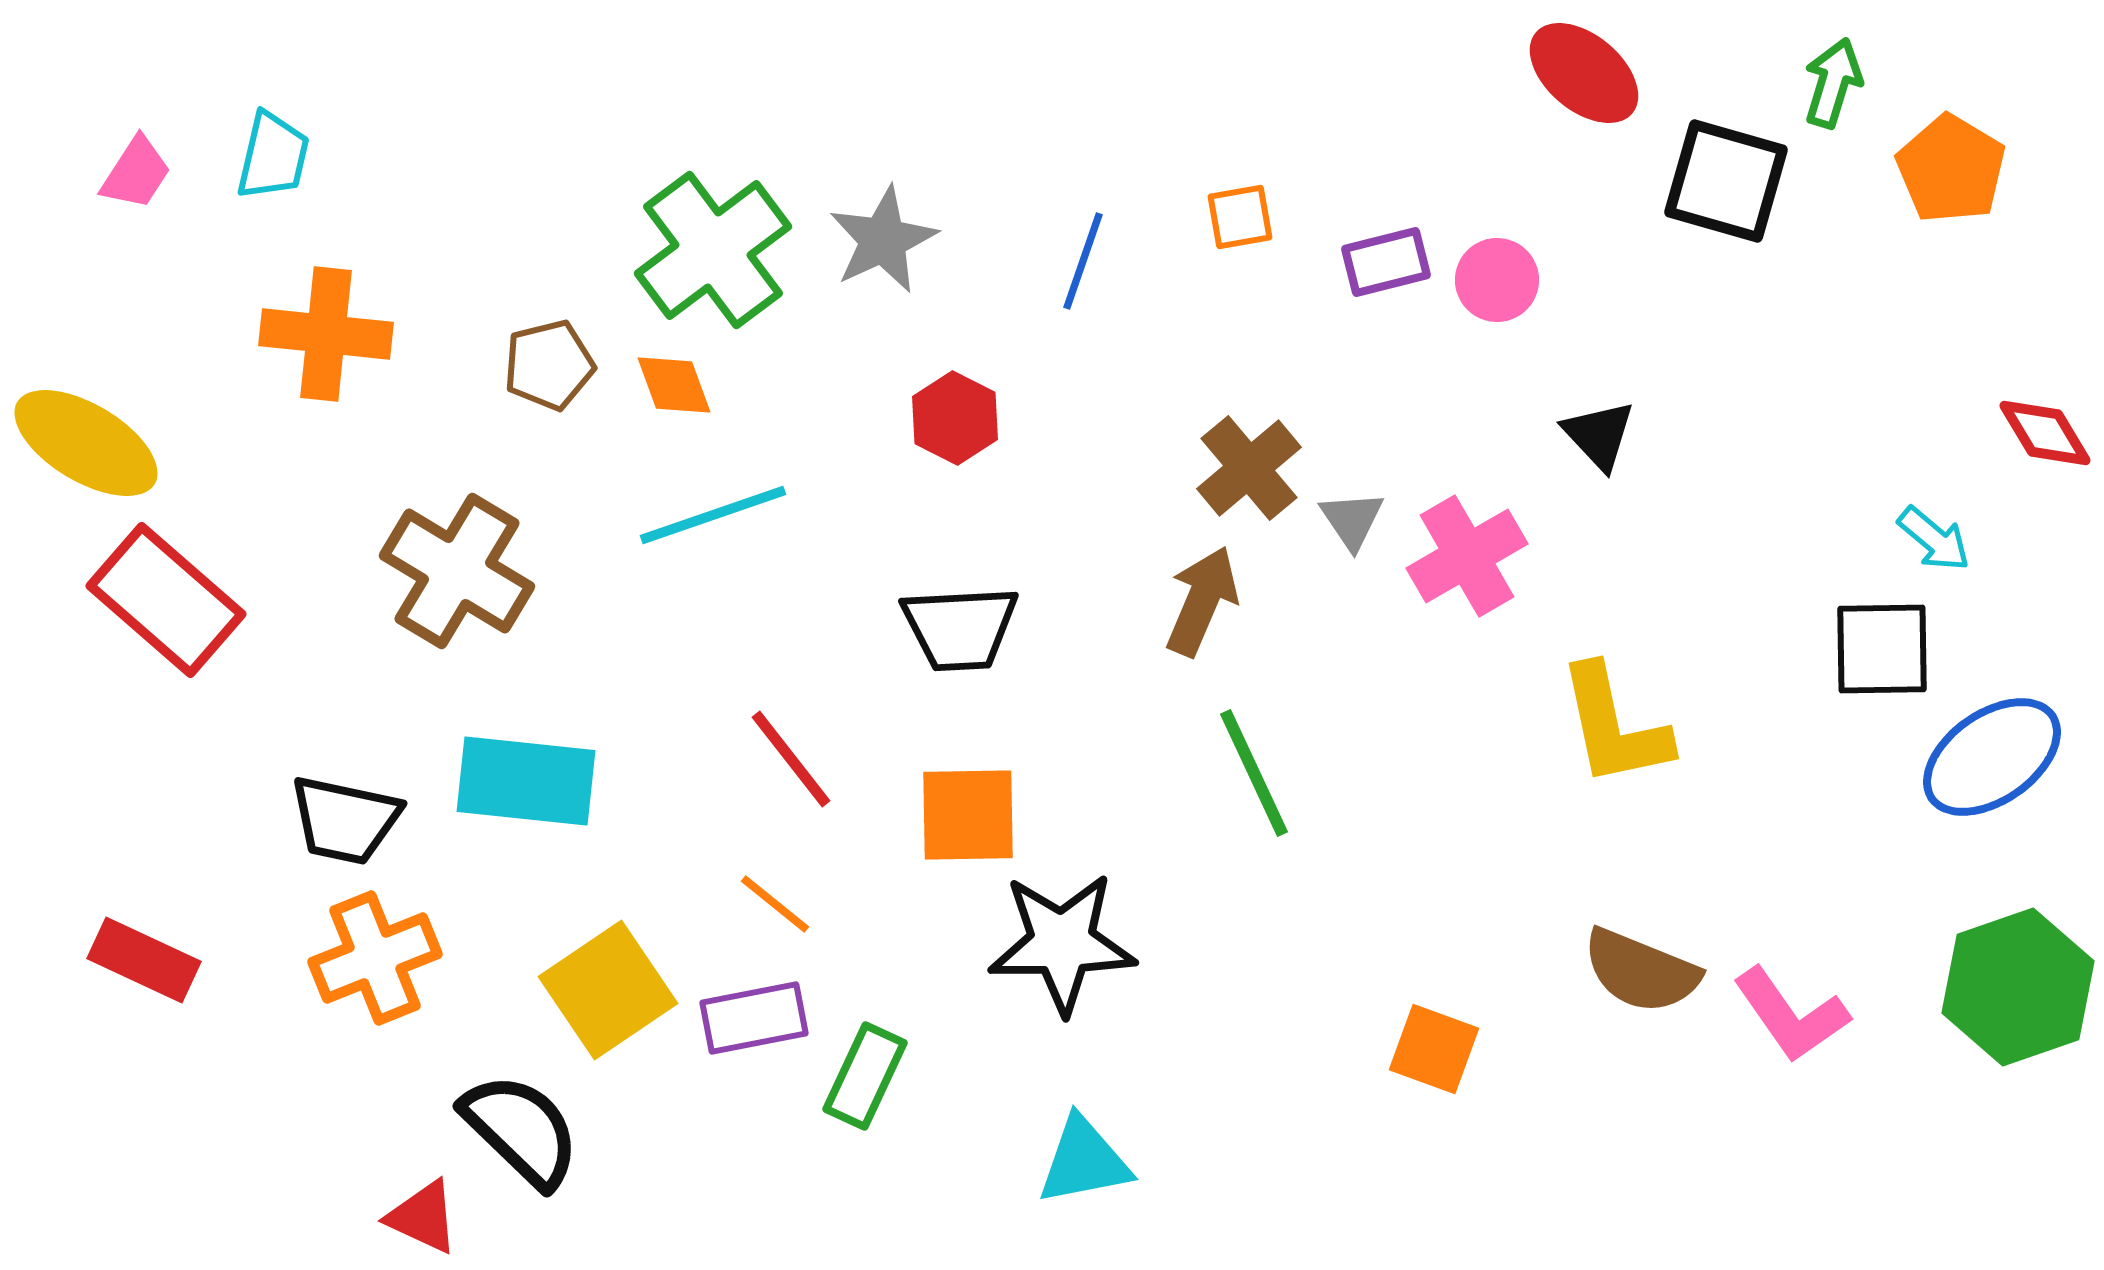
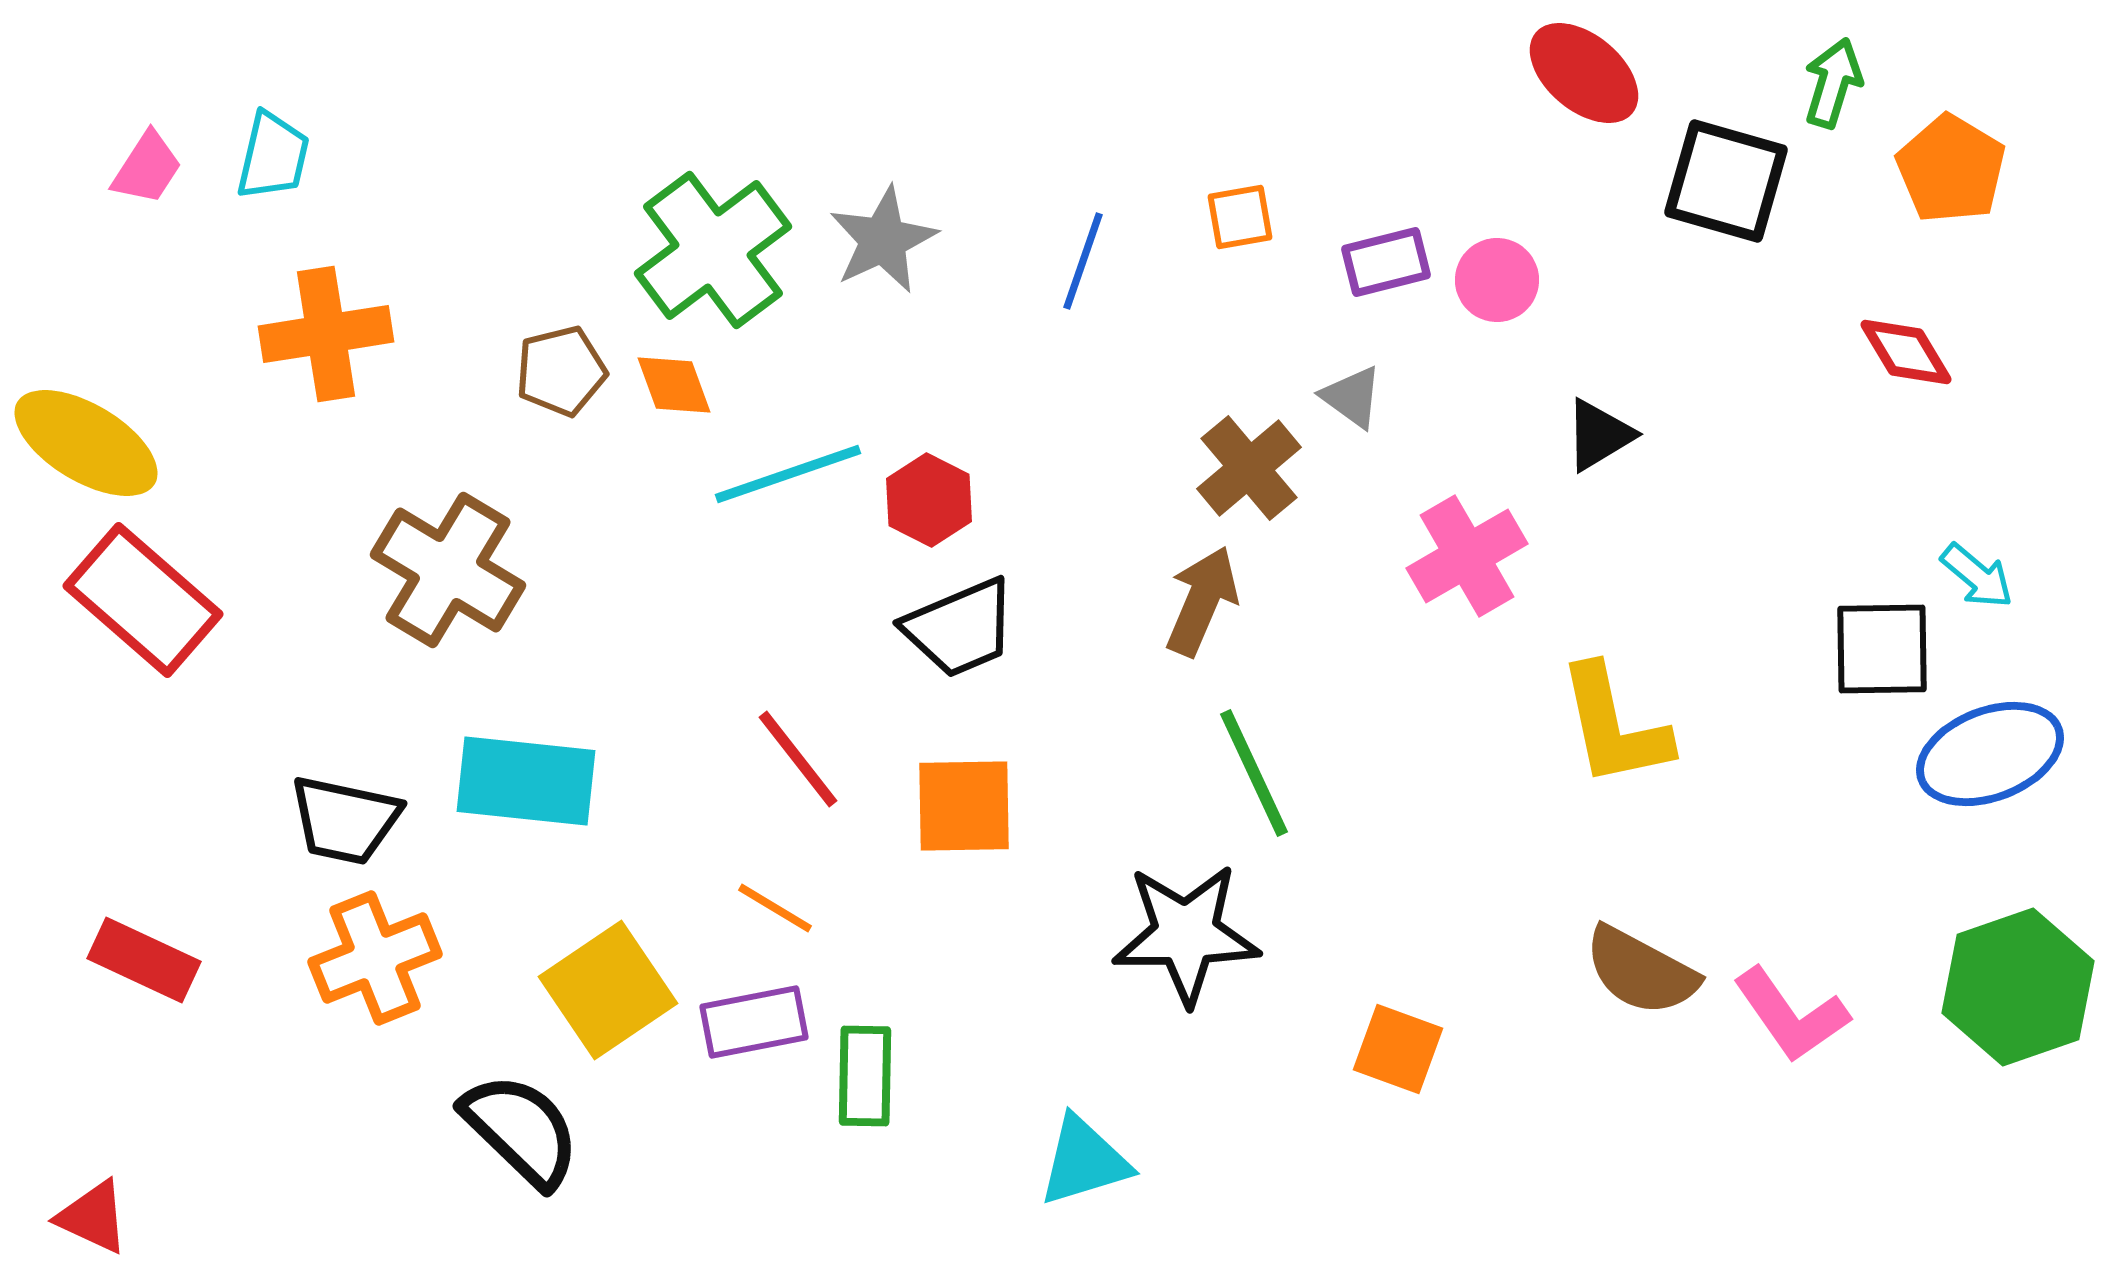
pink trapezoid at (136, 173): moved 11 px right, 5 px up
orange cross at (326, 334): rotated 15 degrees counterclockwise
brown pentagon at (549, 365): moved 12 px right, 6 px down
red hexagon at (955, 418): moved 26 px left, 82 px down
red diamond at (2045, 433): moved 139 px left, 81 px up
black triangle at (1599, 435): rotated 42 degrees clockwise
cyan line at (713, 515): moved 75 px right, 41 px up
gray triangle at (1352, 520): moved 123 px up; rotated 20 degrees counterclockwise
cyan arrow at (1934, 539): moved 43 px right, 37 px down
brown cross at (457, 571): moved 9 px left, 1 px up
red rectangle at (166, 600): moved 23 px left
black trapezoid at (960, 628): rotated 20 degrees counterclockwise
blue ellipse at (1992, 757): moved 2 px left, 3 px up; rotated 14 degrees clockwise
red line at (791, 759): moved 7 px right
orange square at (968, 815): moved 4 px left, 9 px up
orange line at (775, 904): moved 4 px down; rotated 8 degrees counterclockwise
black star at (1062, 943): moved 124 px right, 9 px up
brown semicircle at (1641, 971): rotated 6 degrees clockwise
purple rectangle at (754, 1018): moved 4 px down
orange square at (1434, 1049): moved 36 px left
green rectangle at (865, 1076): rotated 24 degrees counterclockwise
cyan triangle at (1084, 1161): rotated 6 degrees counterclockwise
red triangle at (423, 1217): moved 330 px left
